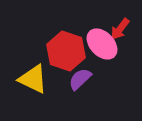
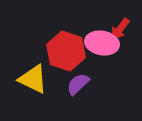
pink ellipse: moved 1 px up; rotated 36 degrees counterclockwise
purple semicircle: moved 2 px left, 5 px down
